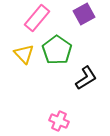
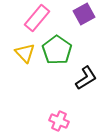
yellow triangle: moved 1 px right, 1 px up
